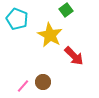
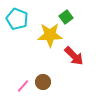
green square: moved 7 px down
yellow star: rotated 30 degrees counterclockwise
